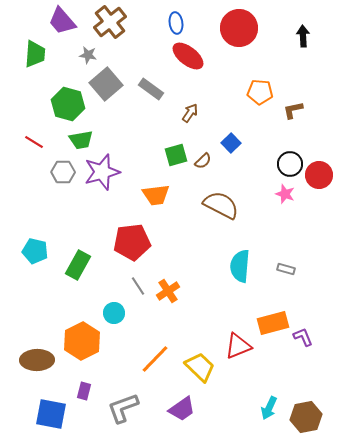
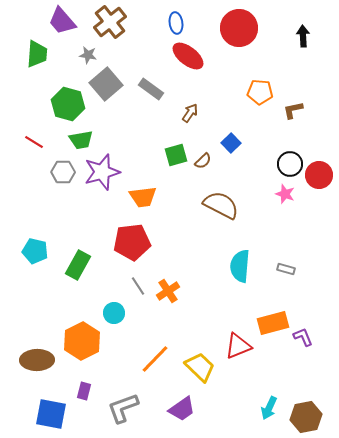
green trapezoid at (35, 54): moved 2 px right
orange trapezoid at (156, 195): moved 13 px left, 2 px down
